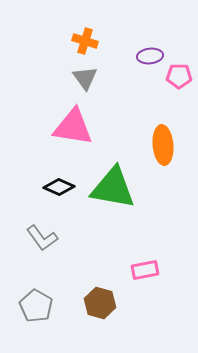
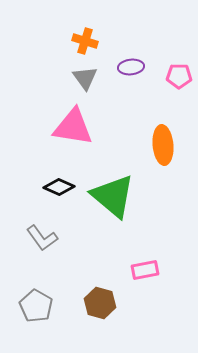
purple ellipse: moved 19 px left, 11 px down
green triangle: moved 8 px down; rotated 30 degrees clockwise
